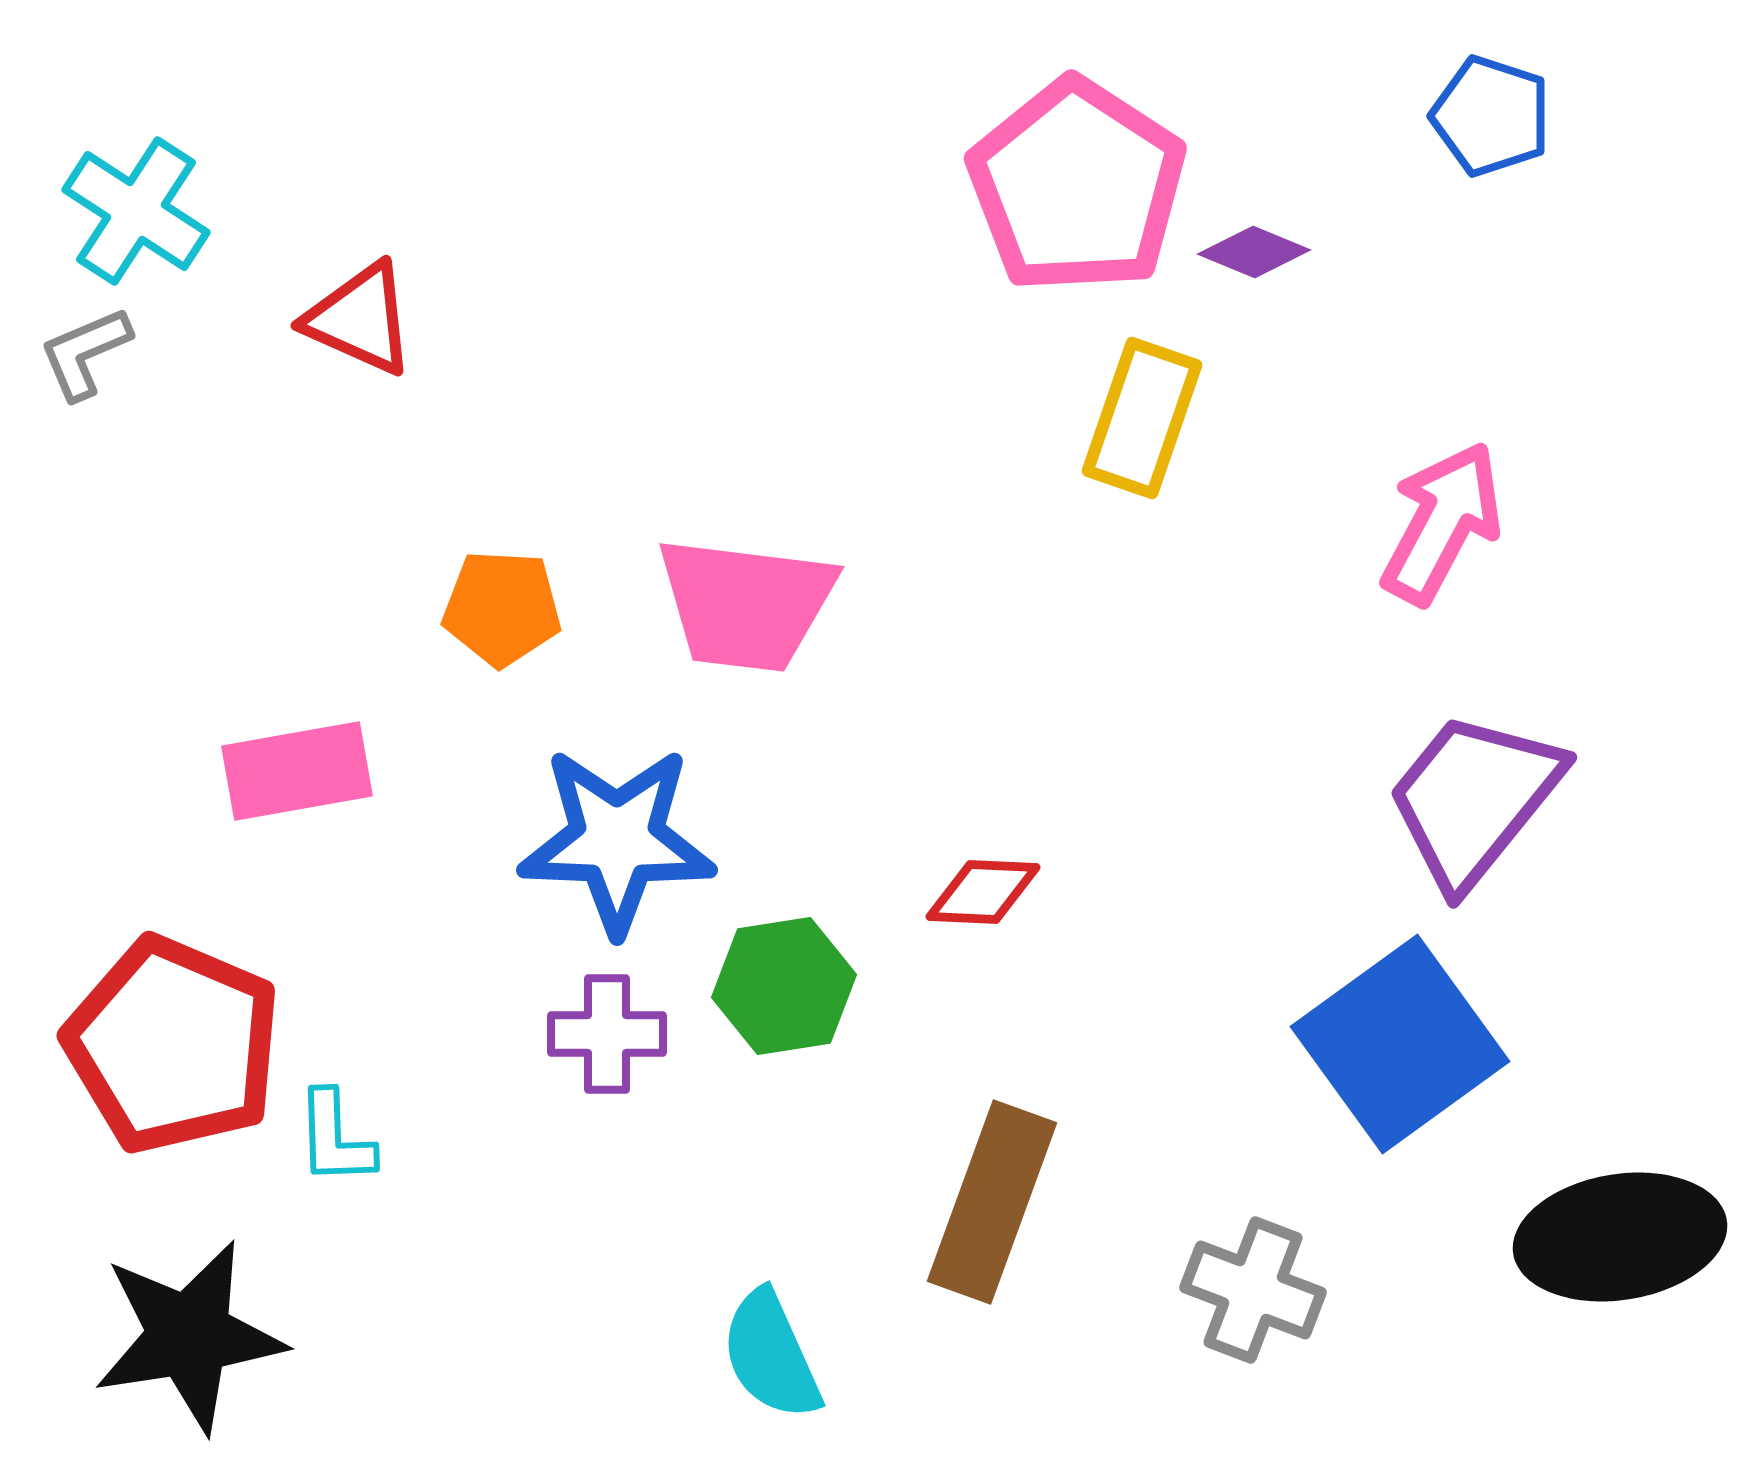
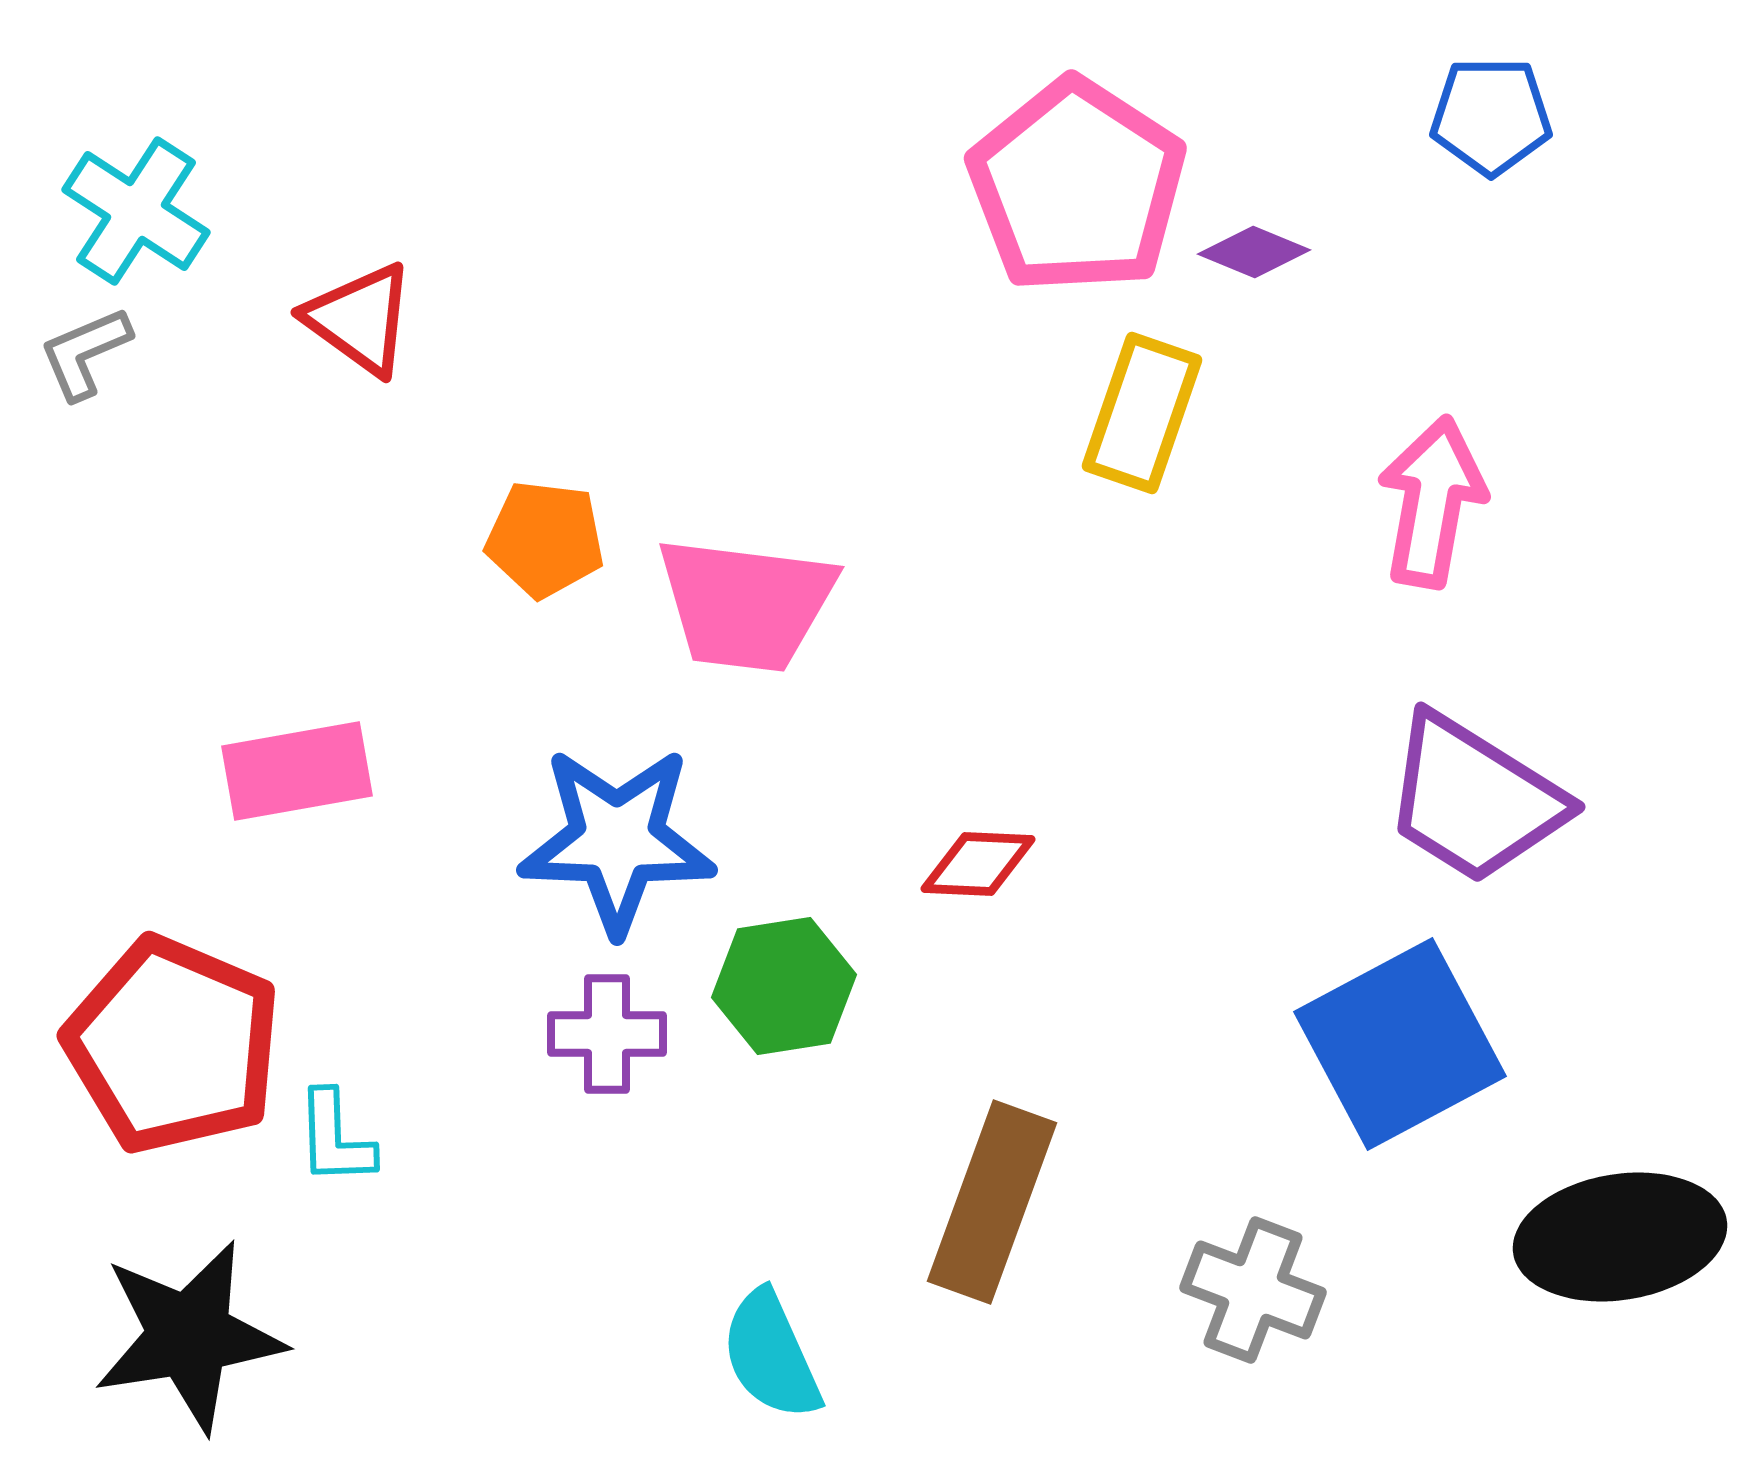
blue pentagon: rotated 18 degrees counterclockwise
red triangle: rotated 12 degrees clockwise
yellow rectangle: moved 5 px up
pink arrow: moved 10 px left, 21 px up; rotated 18 degrees counterclockwise
orange pentagon: moved 43 px right, 69 px up; rotated 4 degrees clockwise
purple trapezoid: rotated 97 degrees counterclockwise
red diamond: moved 5 px left, 28 px up
blue square: rotated 8 degrees clockwise
